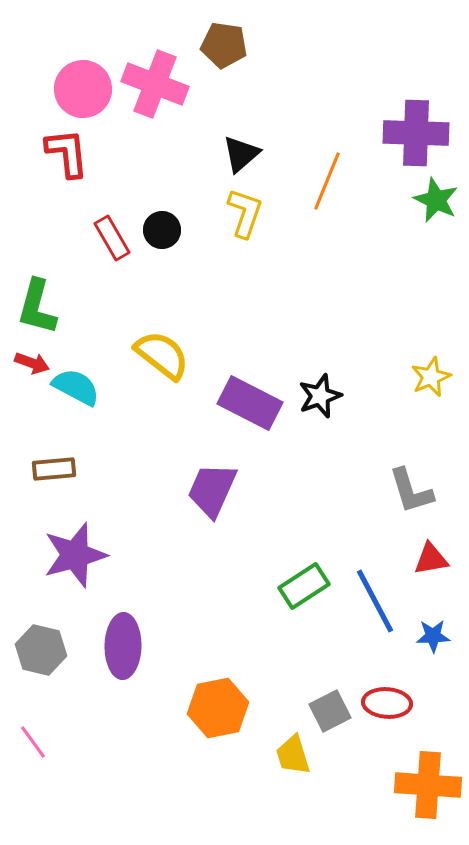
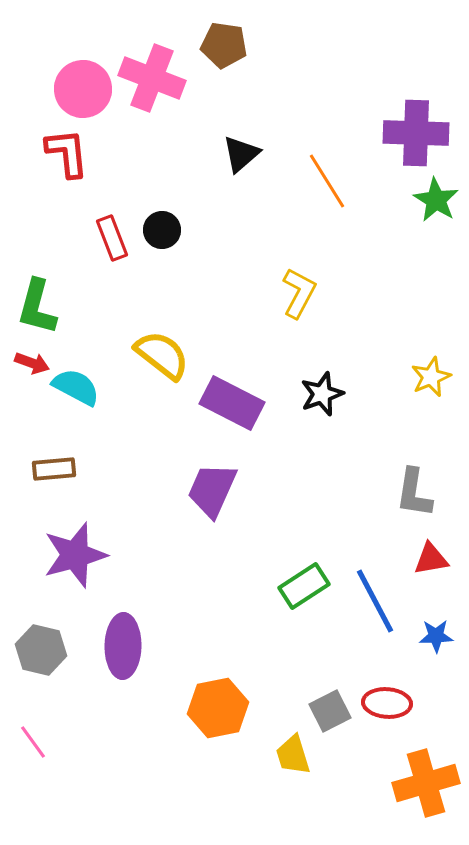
pink cross: moved 3 px left, 6 px up
orange line: rotated 54 degrees counterclockwise
green star: rotated 6 degrees clockwise
yellow L-shape: moved 54 px right, 80 px down; rotated 9 degrees clockwise
red rectangle: rotated 9 degrees clockwise
black star: moved 2 px right, 2 px up
purple rectangle: moved 18 px left
gray L-shape: moved 3 px right, 2 px down; rotated 26 degrees clockwise
blue star: moved 3 px right
orange cross: moved 2 px left, 2 px up; rotated 20 degrees counterclockwise
